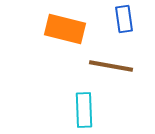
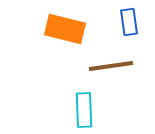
blue rectangle: moved 5 px right, 3 px down
brown line: rotated 18 degrees counterclockwise
